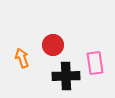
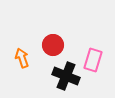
pink rectangle: moved 2 px left, 3 px up; rotated 25 degrees clockwise
black cross: rotated 24 degrees clockwise
